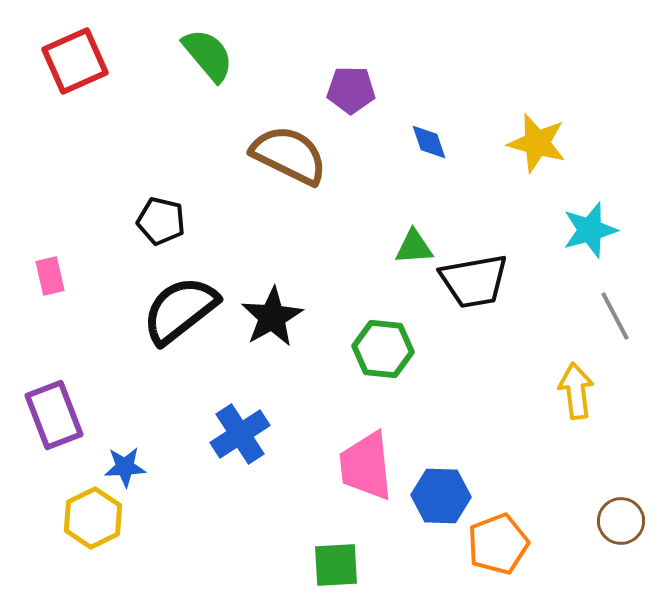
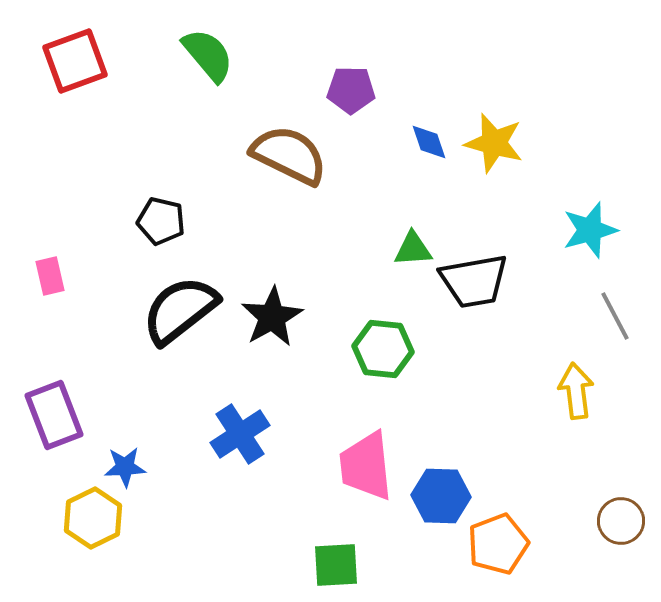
red square: rotated 4 degrees clockwise
yellow star: moved 43 px left
green triangle: moved 1 px left, 2 px down
